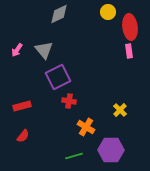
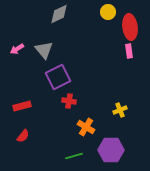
pink arrow: moved 1 px up; rotated 24 degrees clockwise
yellow cross: rotated 24 degrees clockwise
